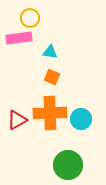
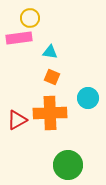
cyan circle: moved 7 px right, 21 px up
